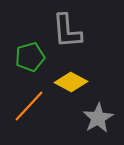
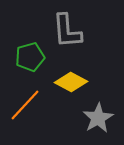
orange line: moved 4 px left, 1 px up
